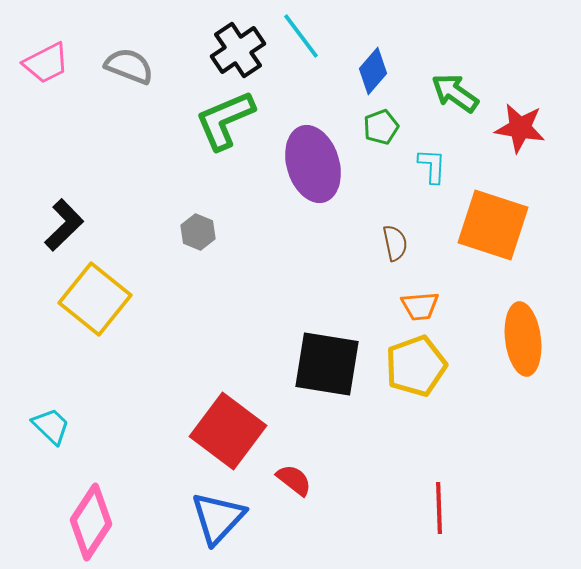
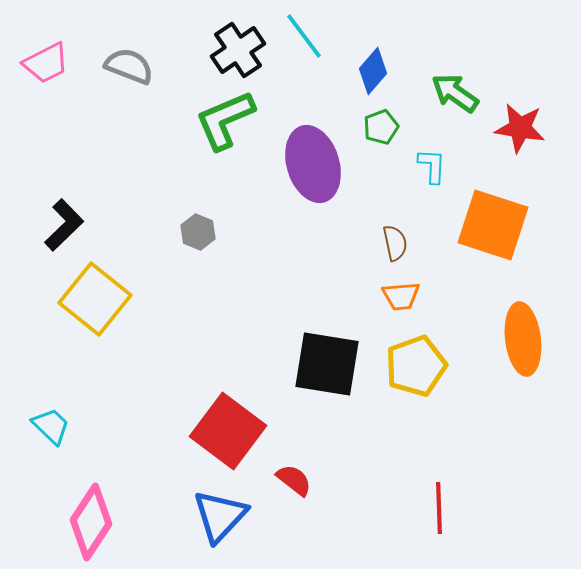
cyan line: moved 3 px right
orange trapezoid: moved 19 px left, 10 px up
blue triangle: moved 2 px right, 2 px up
